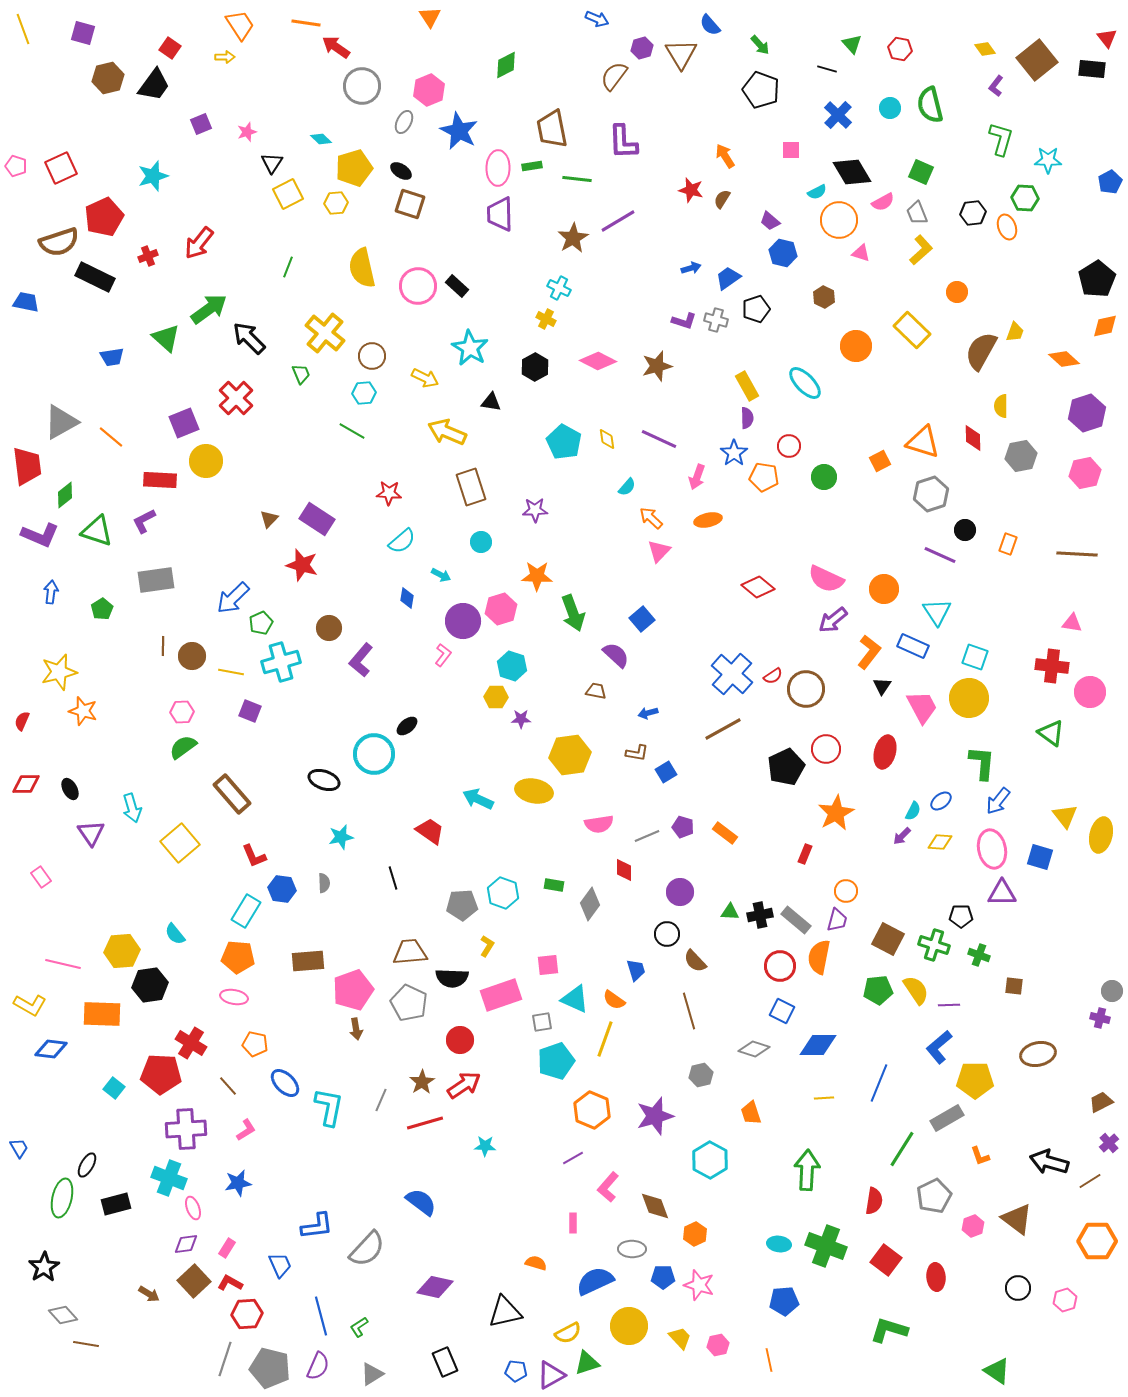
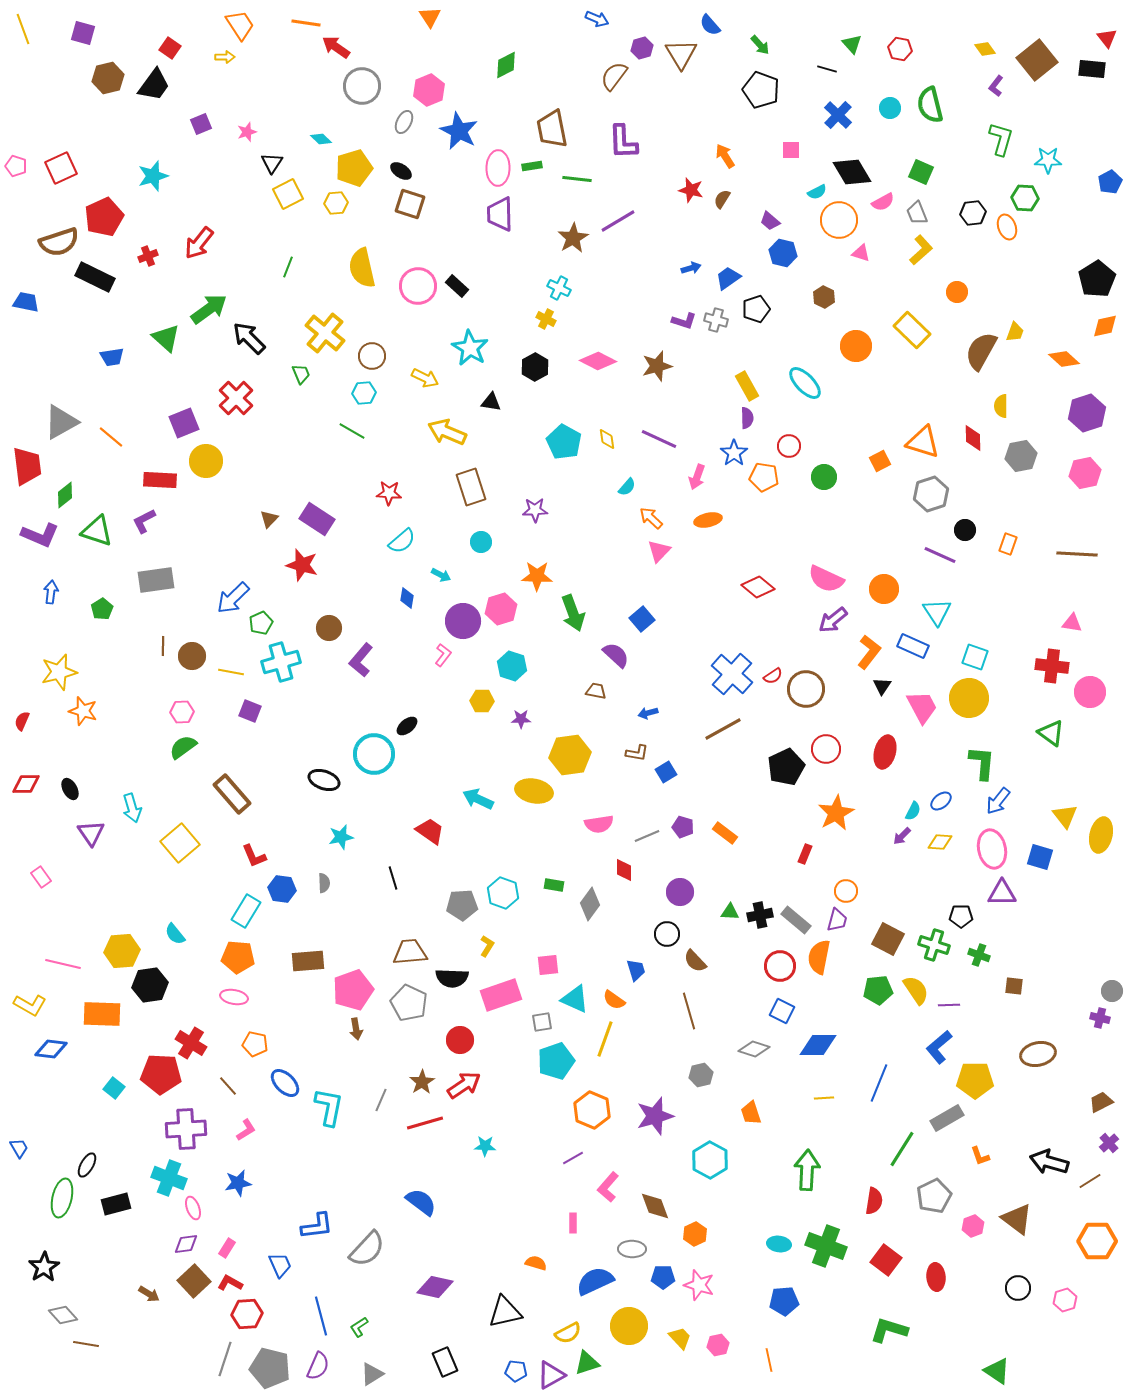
yellow hexagon at (496, 697): moved 14 px left, 4 px down
